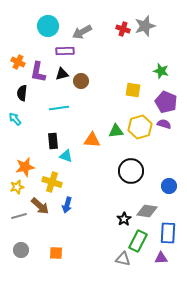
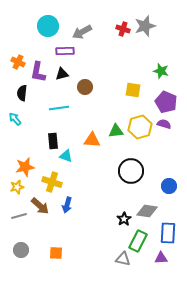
brown circle: moved 4 px right, 6 px down
